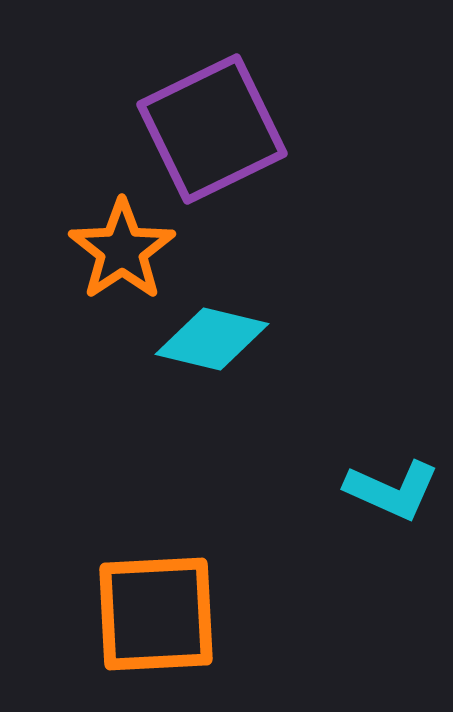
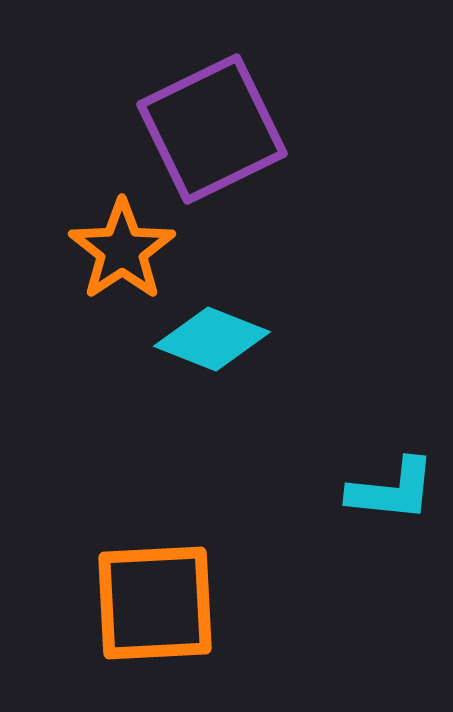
cyan diamond: rotated 8 degrees clockwise
cyan L-shape: rotated 18 degrees counterclockwise
orange square: moved 1 px left, 11 px up
